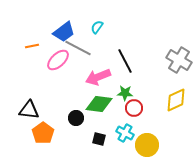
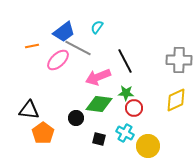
gray cross: rotated 30 degrees counterclockwise
green star: moved 1 px right
yellow circle: moved 1 px right, 1 px down
